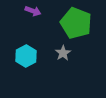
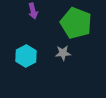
purple arrow: rotated 56 degrees clockwise
gray star: rotated 28 degrees clockwise
